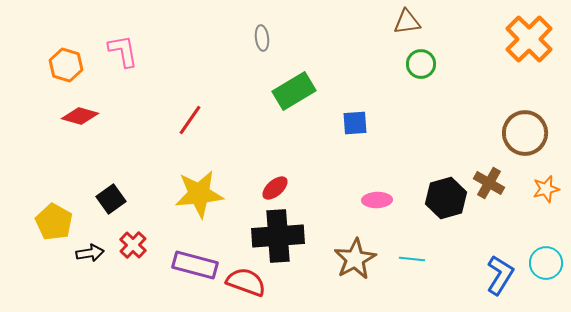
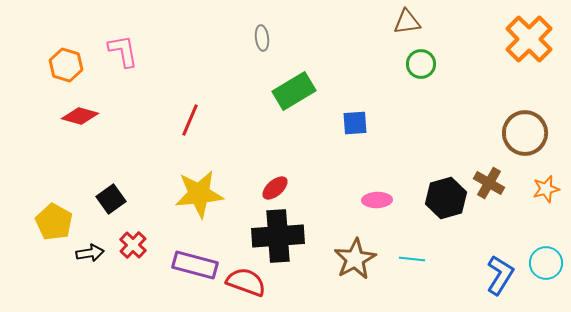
red line: rotated 12 degrees counterclockwise
